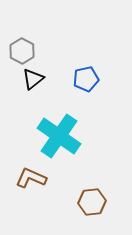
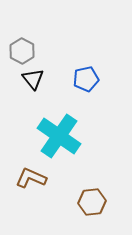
black triangle: rotated 30 degrees counterclockwise
